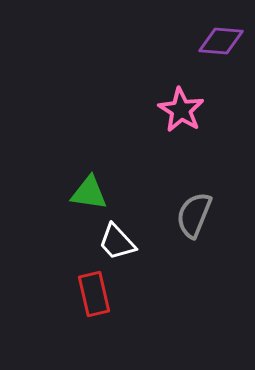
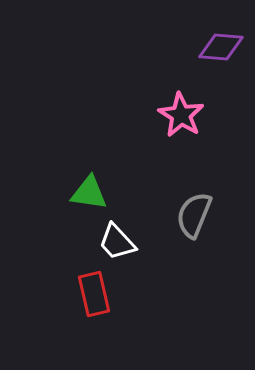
purple diamond: moved 6 px down
pink star: moved 5 px down
